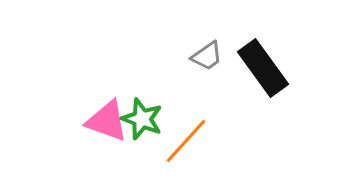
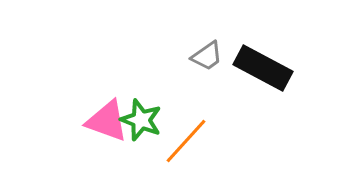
black rectangle: rotated 26 degrees counterclockwise
green star: moved 1 px left, 1 px down
